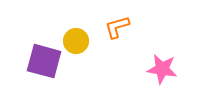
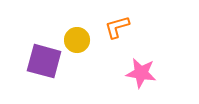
yellow circle: moved 1 px right, 1 px up
pink star: moved 21 px left, 4 px down
